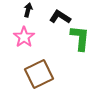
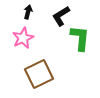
black arrow: moved 2 px down
black L-shape: moved 1 px right, 1 px up; rotated 65 degrees counterclockwise
pink star: moved 1 px left, 1 px down; rotated 10 degrees clockwise
